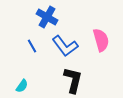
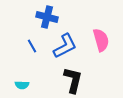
blue cross: rotated 15 degrees counterclockwise
blue L-shape: rotated 80 degrees counterclockwise
cyan semicircle: moved 1 px up; rotated 56 degrees clockwise
